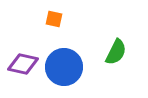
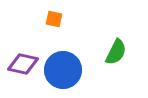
blue circle: moved 1 px left, 3 px down
